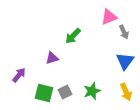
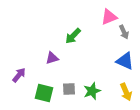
blue triangle: rotated 42 degrees counterclockwise
gray square: moved 4 px right, 3 px up; rotated 24 degrees clockwise
